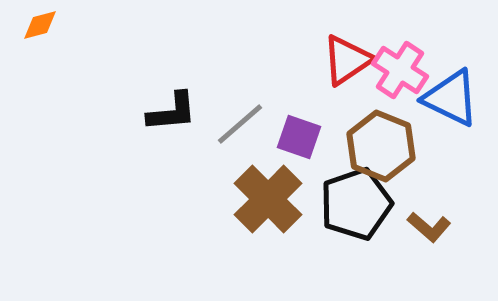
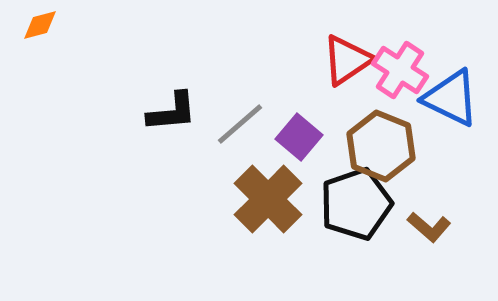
purple square: rotated 21 degrees clockwise
